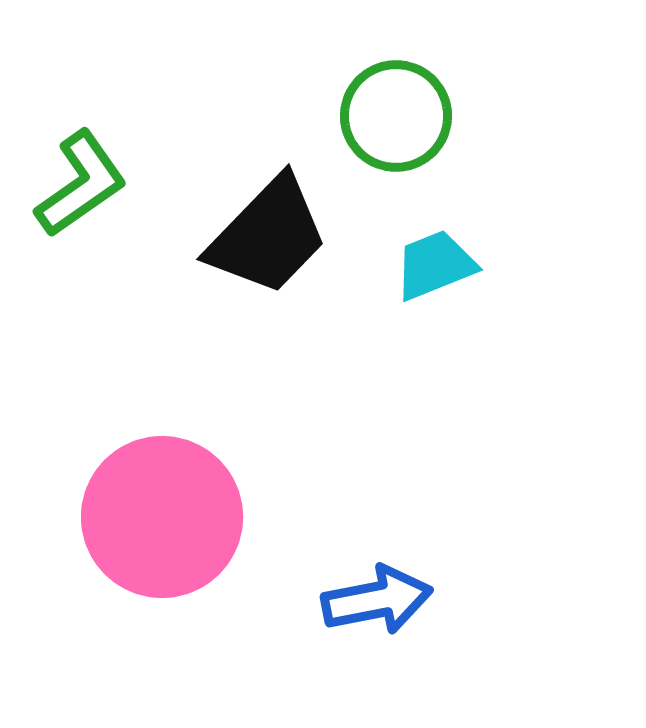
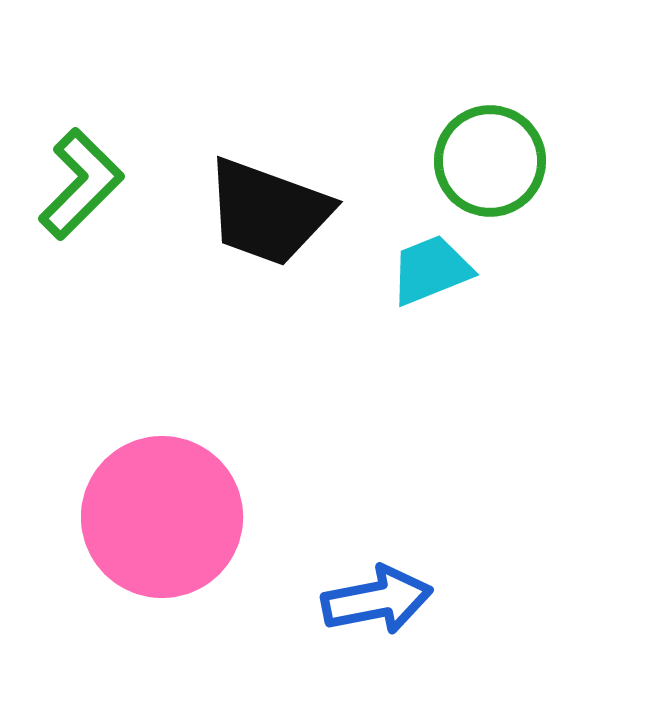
green circle: moved 94 px right, 45 px down
green L-shape: rotated 10 degrees counterclockwise
black trapezoid: moved 24 px up; rotated 66 degrees clockwise
cyan trapezoid: moved 4 px left, 5 px down
